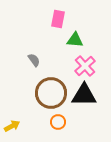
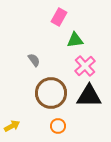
pink rectangle: moved 1 px right, 2 px up; rotated 18 degrees clockwise
green triangle: rotated 12 degrees counterclockwise
black triangle: moved 5 px right, 1 px down
orange circle: moved 4 px down
